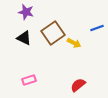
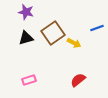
black triangle: moved 2 px right; rotated 42 degrees counterclockwise
red semicircle: moved 5 px up
